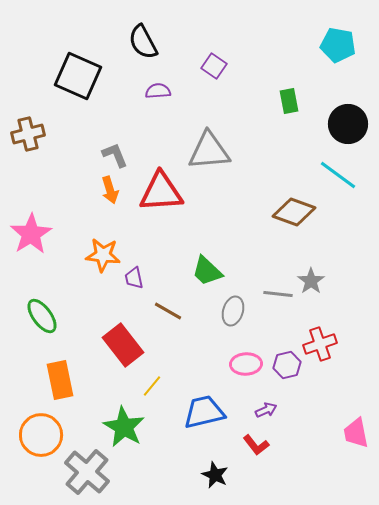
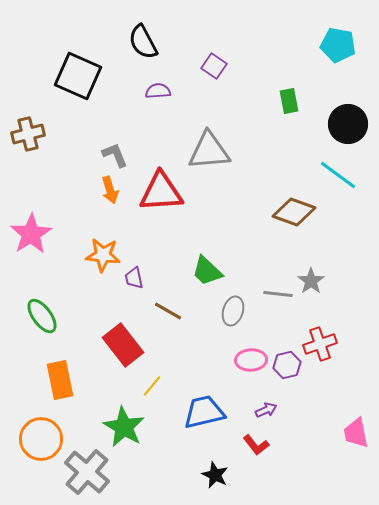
pink ellipse: moved 5 px right, 4 px up
orange circle: moved 4 px down
